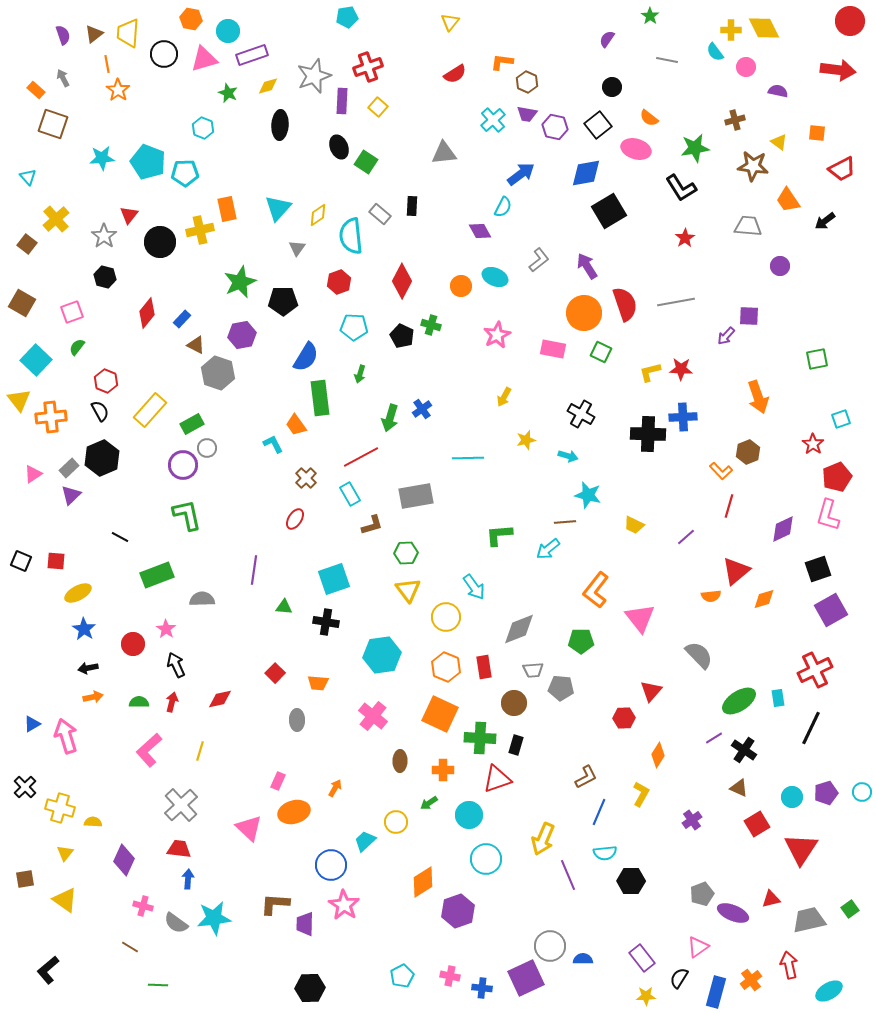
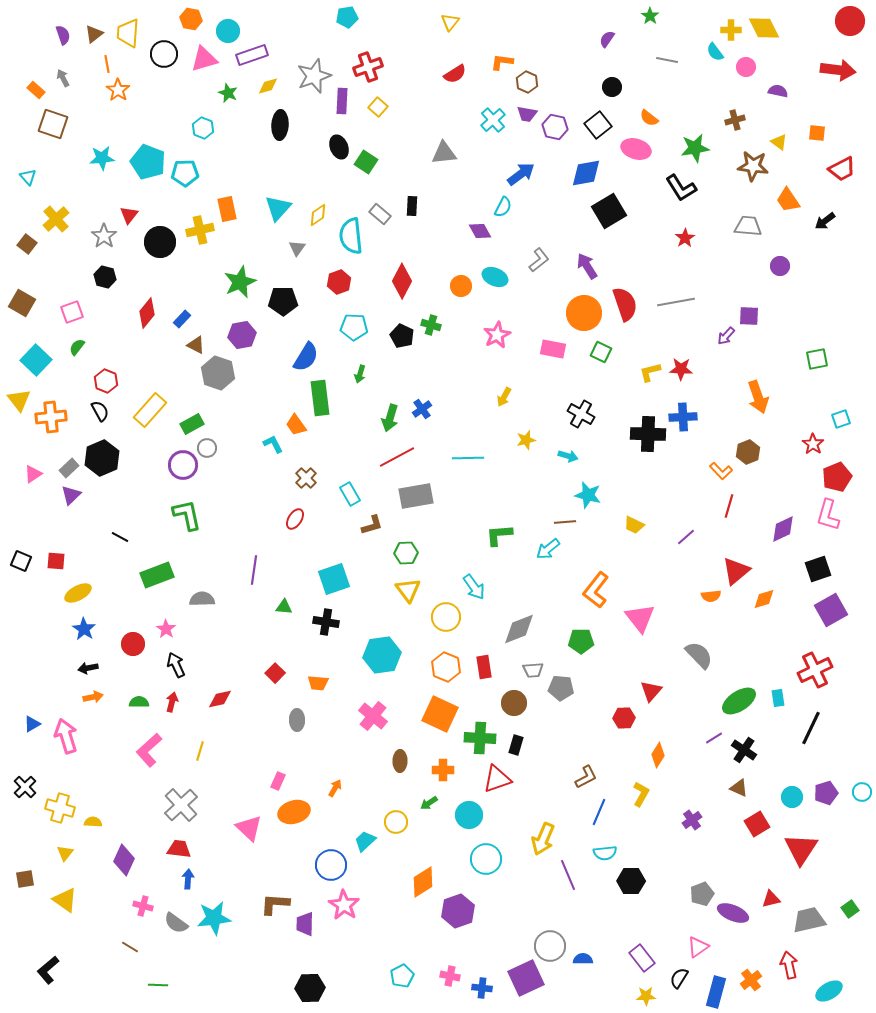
red line at (361, 457): moved 36 px right
